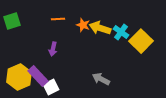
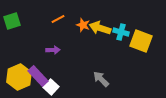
orange line: rotated 24 degrees counterclockwise
cyan cross: rotated 21 degrees counterclockwise
yellow square: rotated 25 degrees counterclockwise
purple arrow: moved 1 px down; rotated 104 degrees counterclockwise
gray arrow: rotated 18 degrees clockwise
white square: rotated 21 degrees counterclockwise
